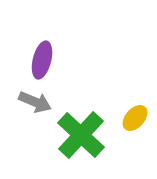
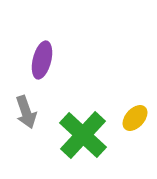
gray arrow: moved 9 px left, 10 px down; rotated 48 degrees clockwise
green cross: moved 2 px right
